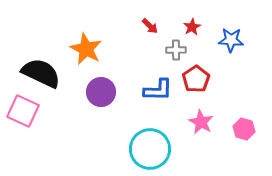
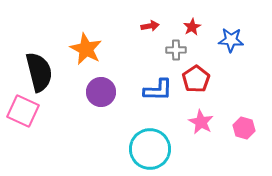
red arrow: rotated 54 degrees counterclockwise
black semicircle: moved 2 px left, 1 px up; rotated 51 degrees clockwise
pink hexagon: moved 1 px up
